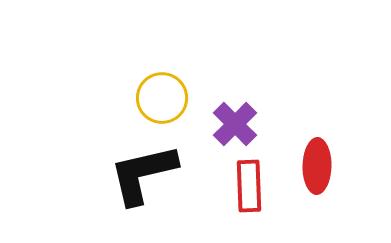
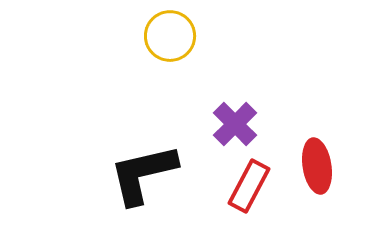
yellow circle: moved 8 px right, 62 px up
red ellipse: rotated 10 degrees counterclockwise
red rectangle: rotated 30 degrees clockwise
